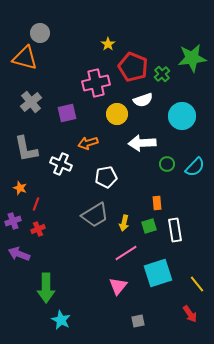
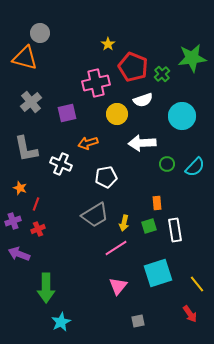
pink line: moved 10 px left, 5 px up
cyan star: moved 2 px down; rotated 18 degrees clockwise
